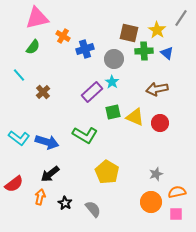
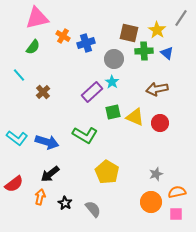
blue cross: moved 1 px right, 6 px up
cyan L-shape: moved 2 px left
